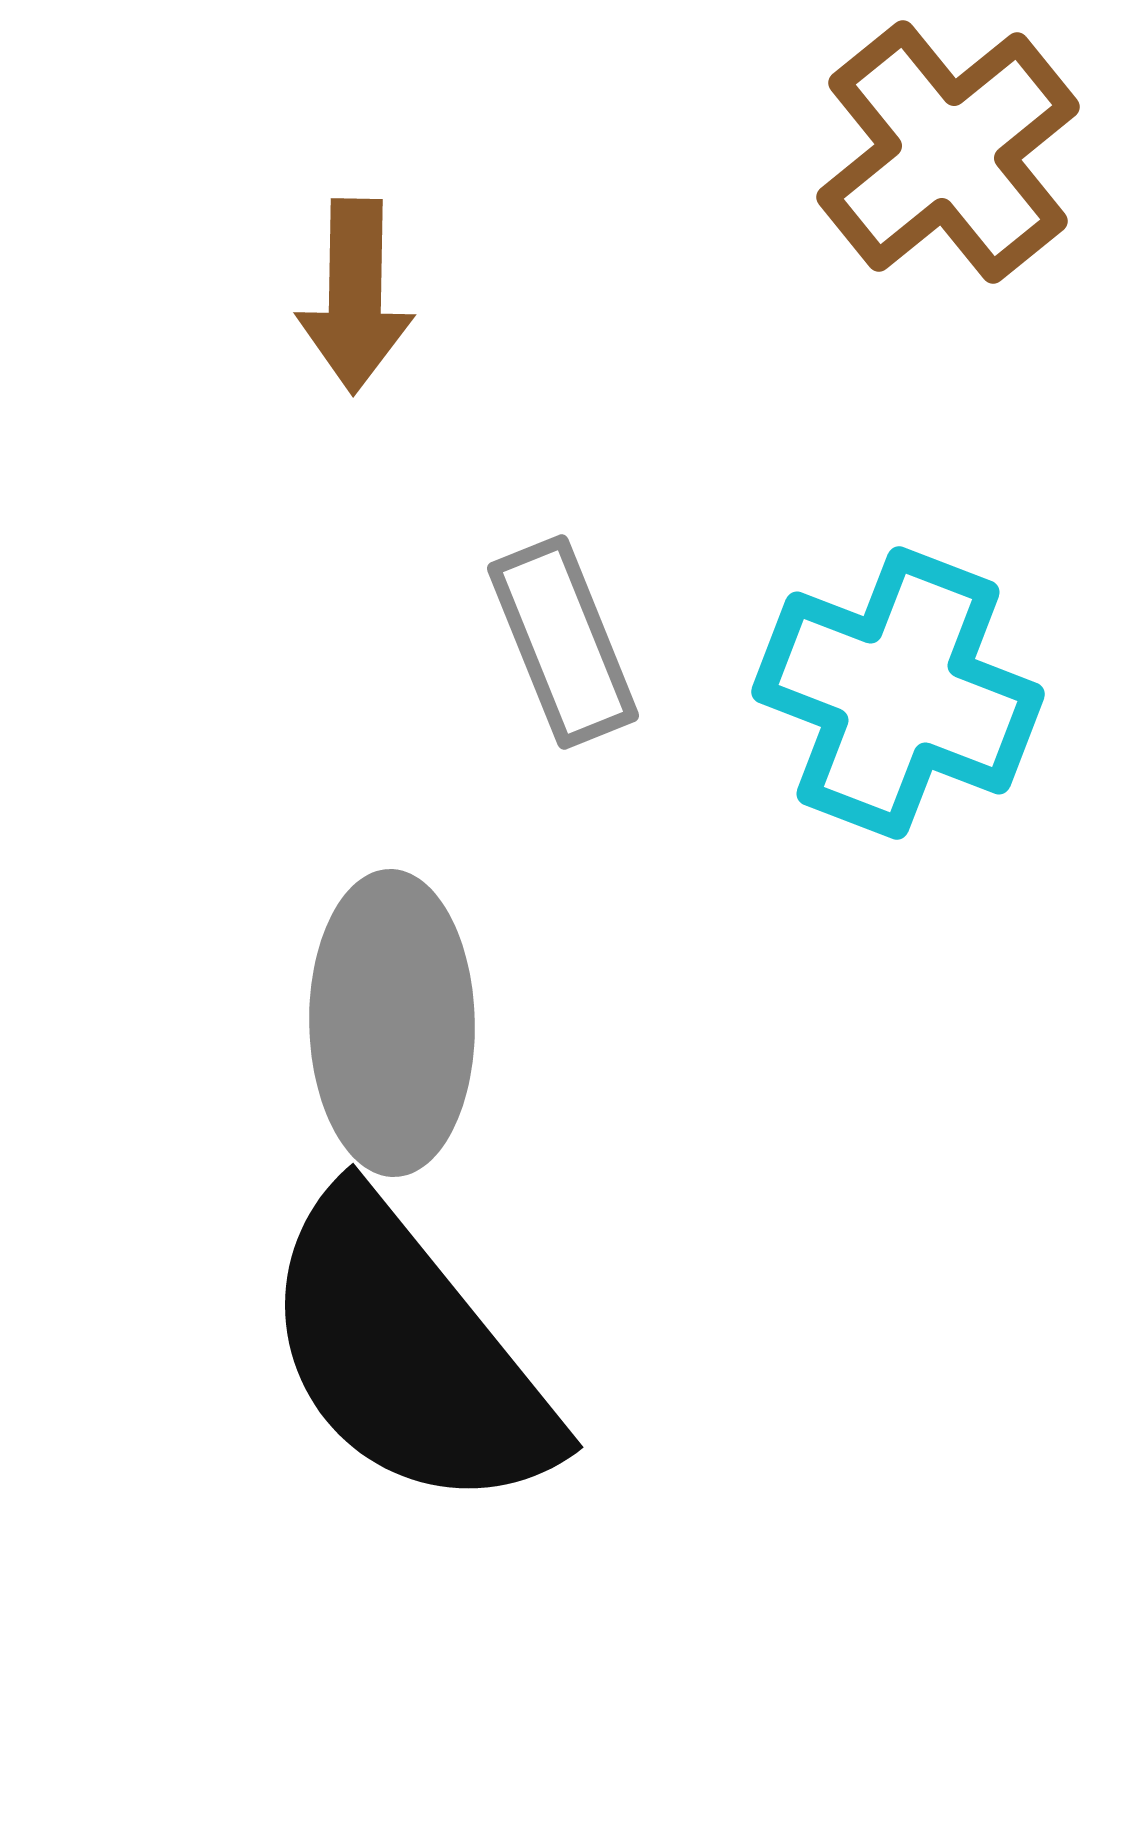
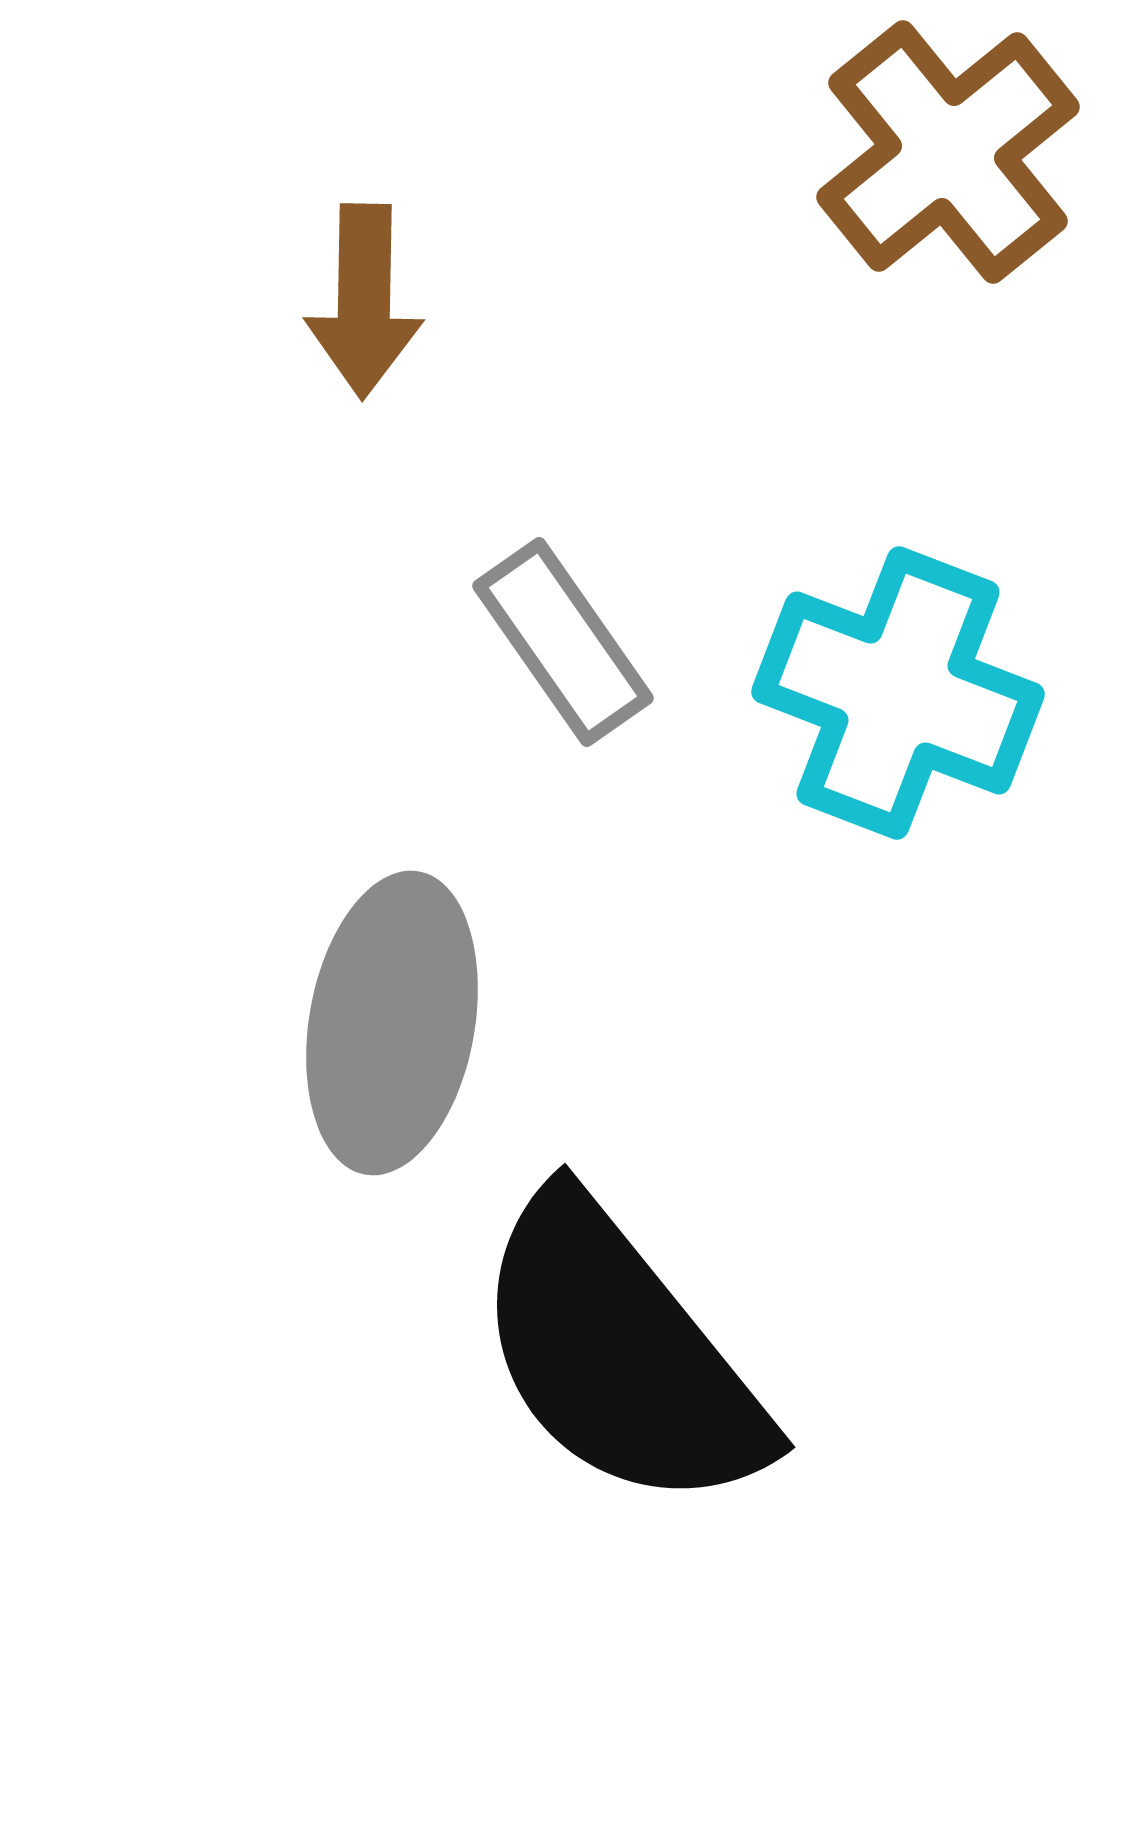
brown arrow: moved 9 px right, 5 px down
gray rectangle: rotated 13 degrees counterclockwise
gray ellipse: rotated 11 degrees clockwise
black semicircle: moved 212 px right
